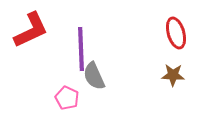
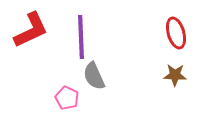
purple line: moved 12 px up
brown star: moved 2 px right
